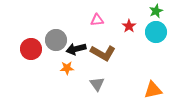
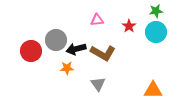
green star: rotated 16 degrees clockwise
red circle: moved 2 px down
gray triangle: moved 1 px right
orange triangle: rotated 12 degrees clockwise
